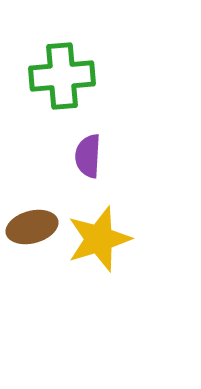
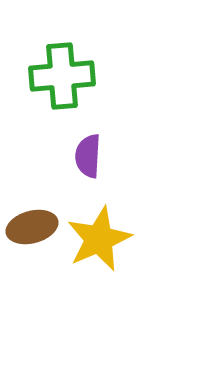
yellow star: rotated 6 degrees counterclockwise
